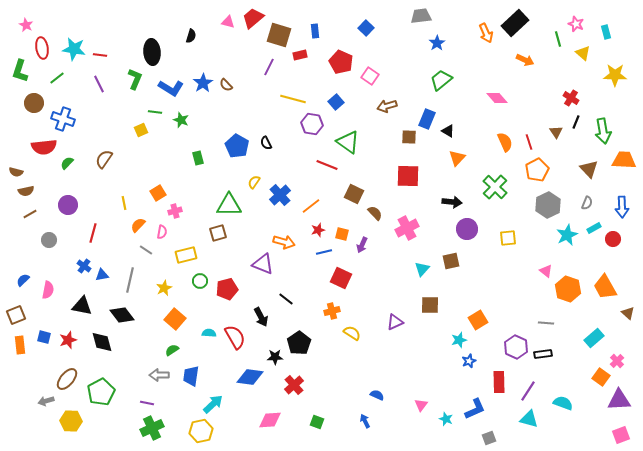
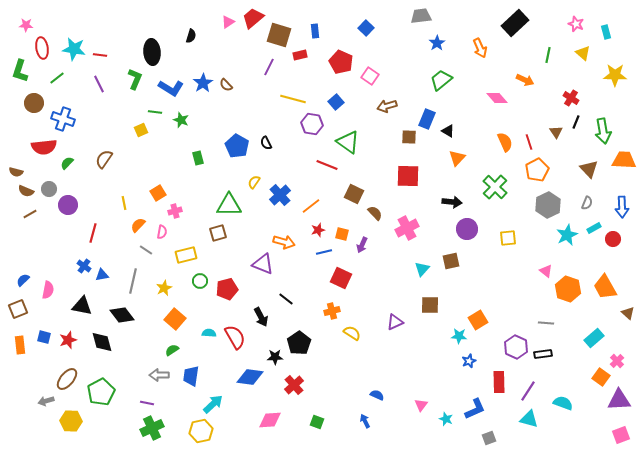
pink triangle at (228, 22): rotated 48 degrees counterclockwise
pink star at (26, 25): rotated 24 degrees counterclockwise
orange arrow at (486, 33): moved 6 px left, 15 px down
green line at (558, 39): moved 10 px left, 16 px down; rotated 28 degrees clockwise
orange arrow at (525, 60): moved 20 px down
brown semicircle at (26, 191): rotated 35 degrees clockwise
gray circle at (49, 240): moved 51 px up
gray line at (130, 280): moved 3 px right, 1 px down
brown square at (16, 315): moved 2 px right, 6 px up
cyan star at (459, 340): moved 4 px up; rotated 21 degrees clockwise
